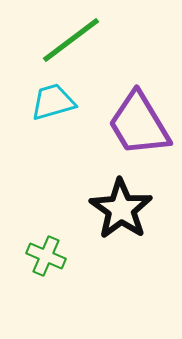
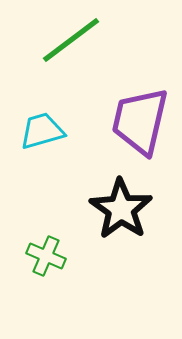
cyan trapezoid: moved 11 px left, 29 px down
purple trapezoid: moved 1 px right, 3 px up; rotated 44 degrees clockwise
